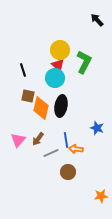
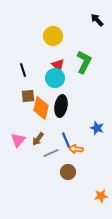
yellow circle: moved 7 px left, 14 px up
brown square: rotated 16 degrees counterclockwise
blue line: rotated 14 degrees counterclockwise
